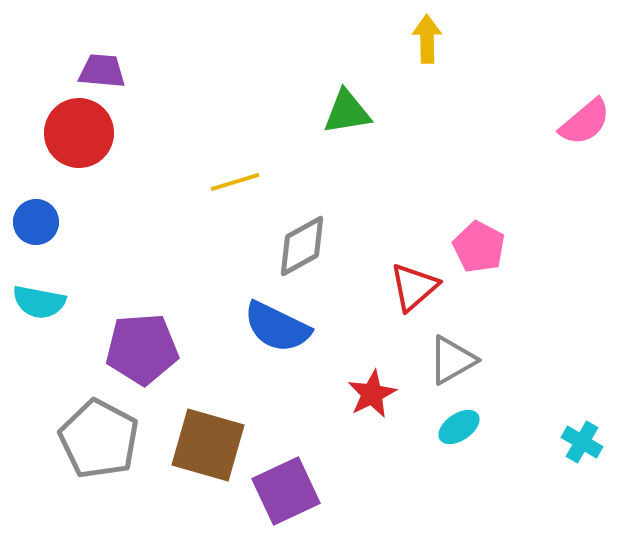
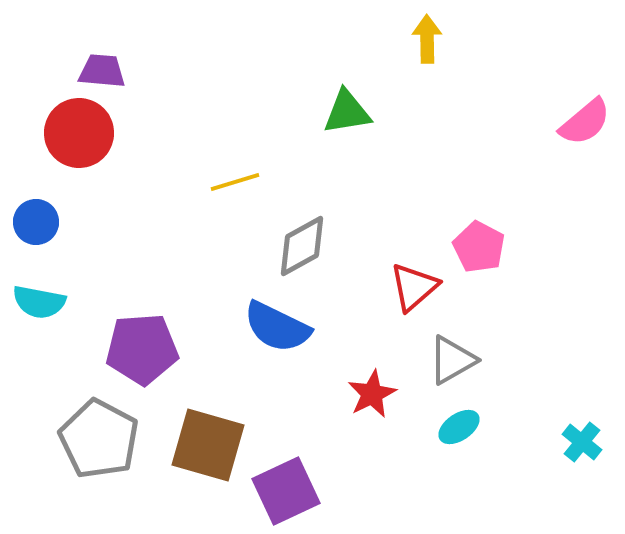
cyan cross: rotated 9 degrees clockwise
